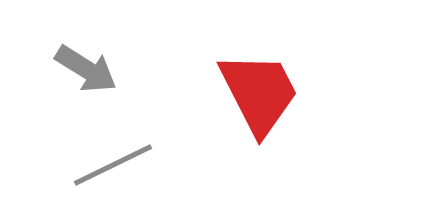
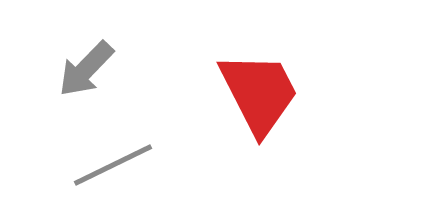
gray arrow: rotated 102 degrees clockwise
